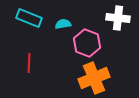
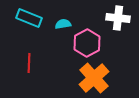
pink hexagon: rotated 12 degrees clockwise
orange cross: rotated 20 degrees counterclockwise
